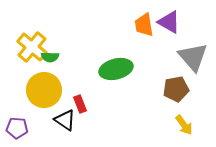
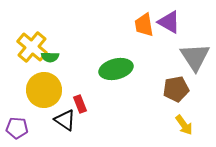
gray triangle: moved 2 px right; rotated 8 degrees clockwise
